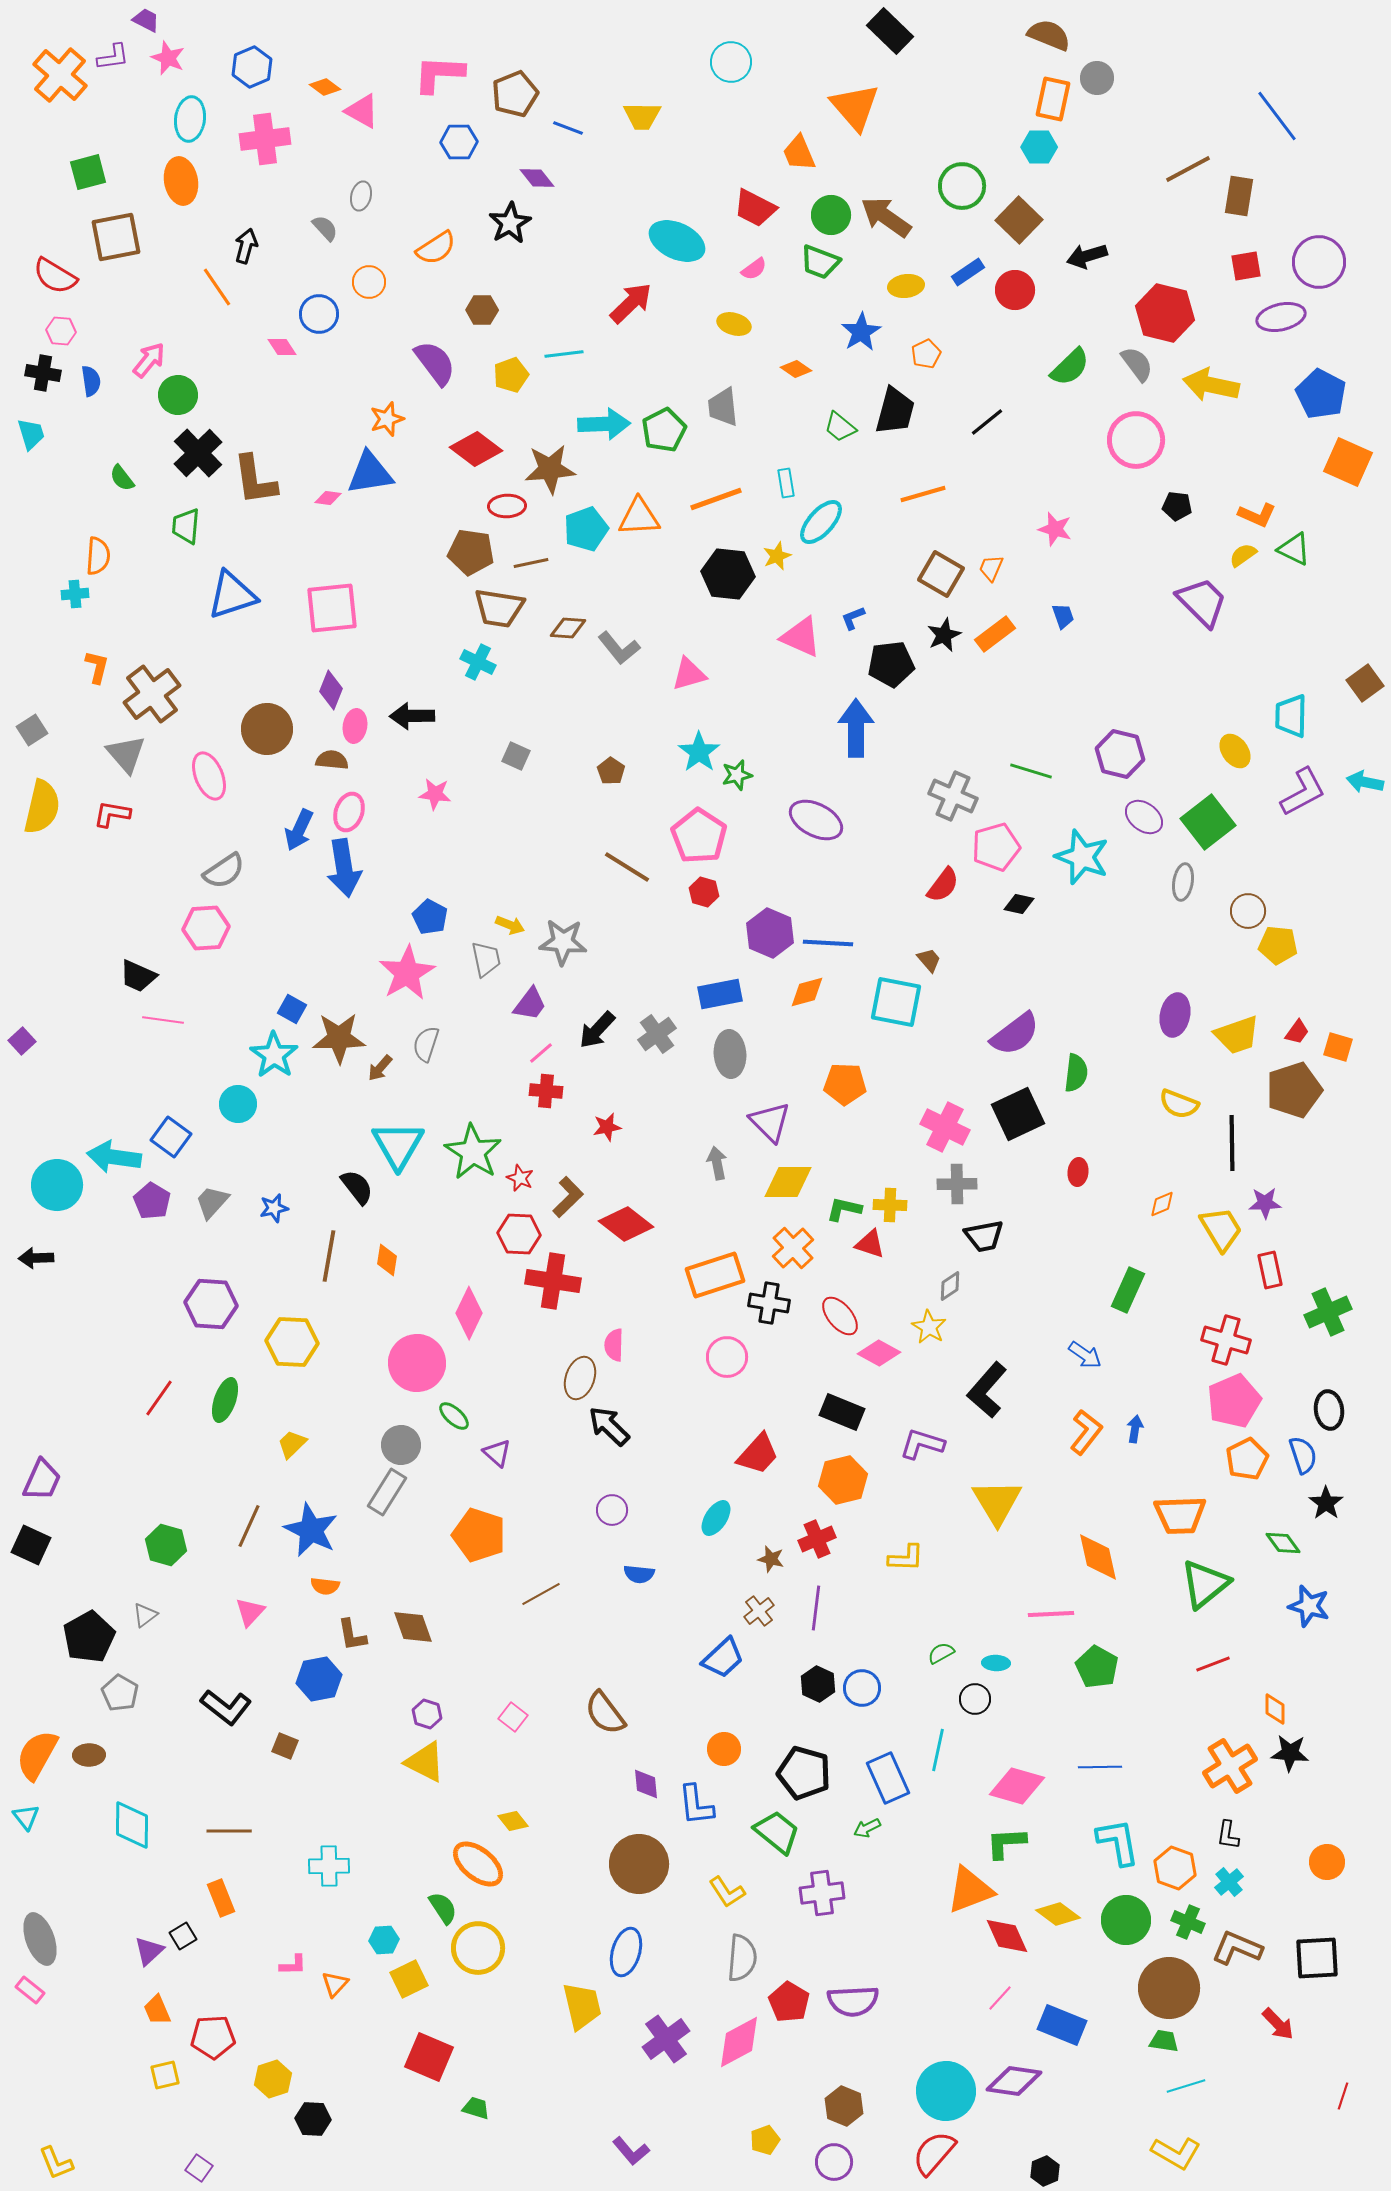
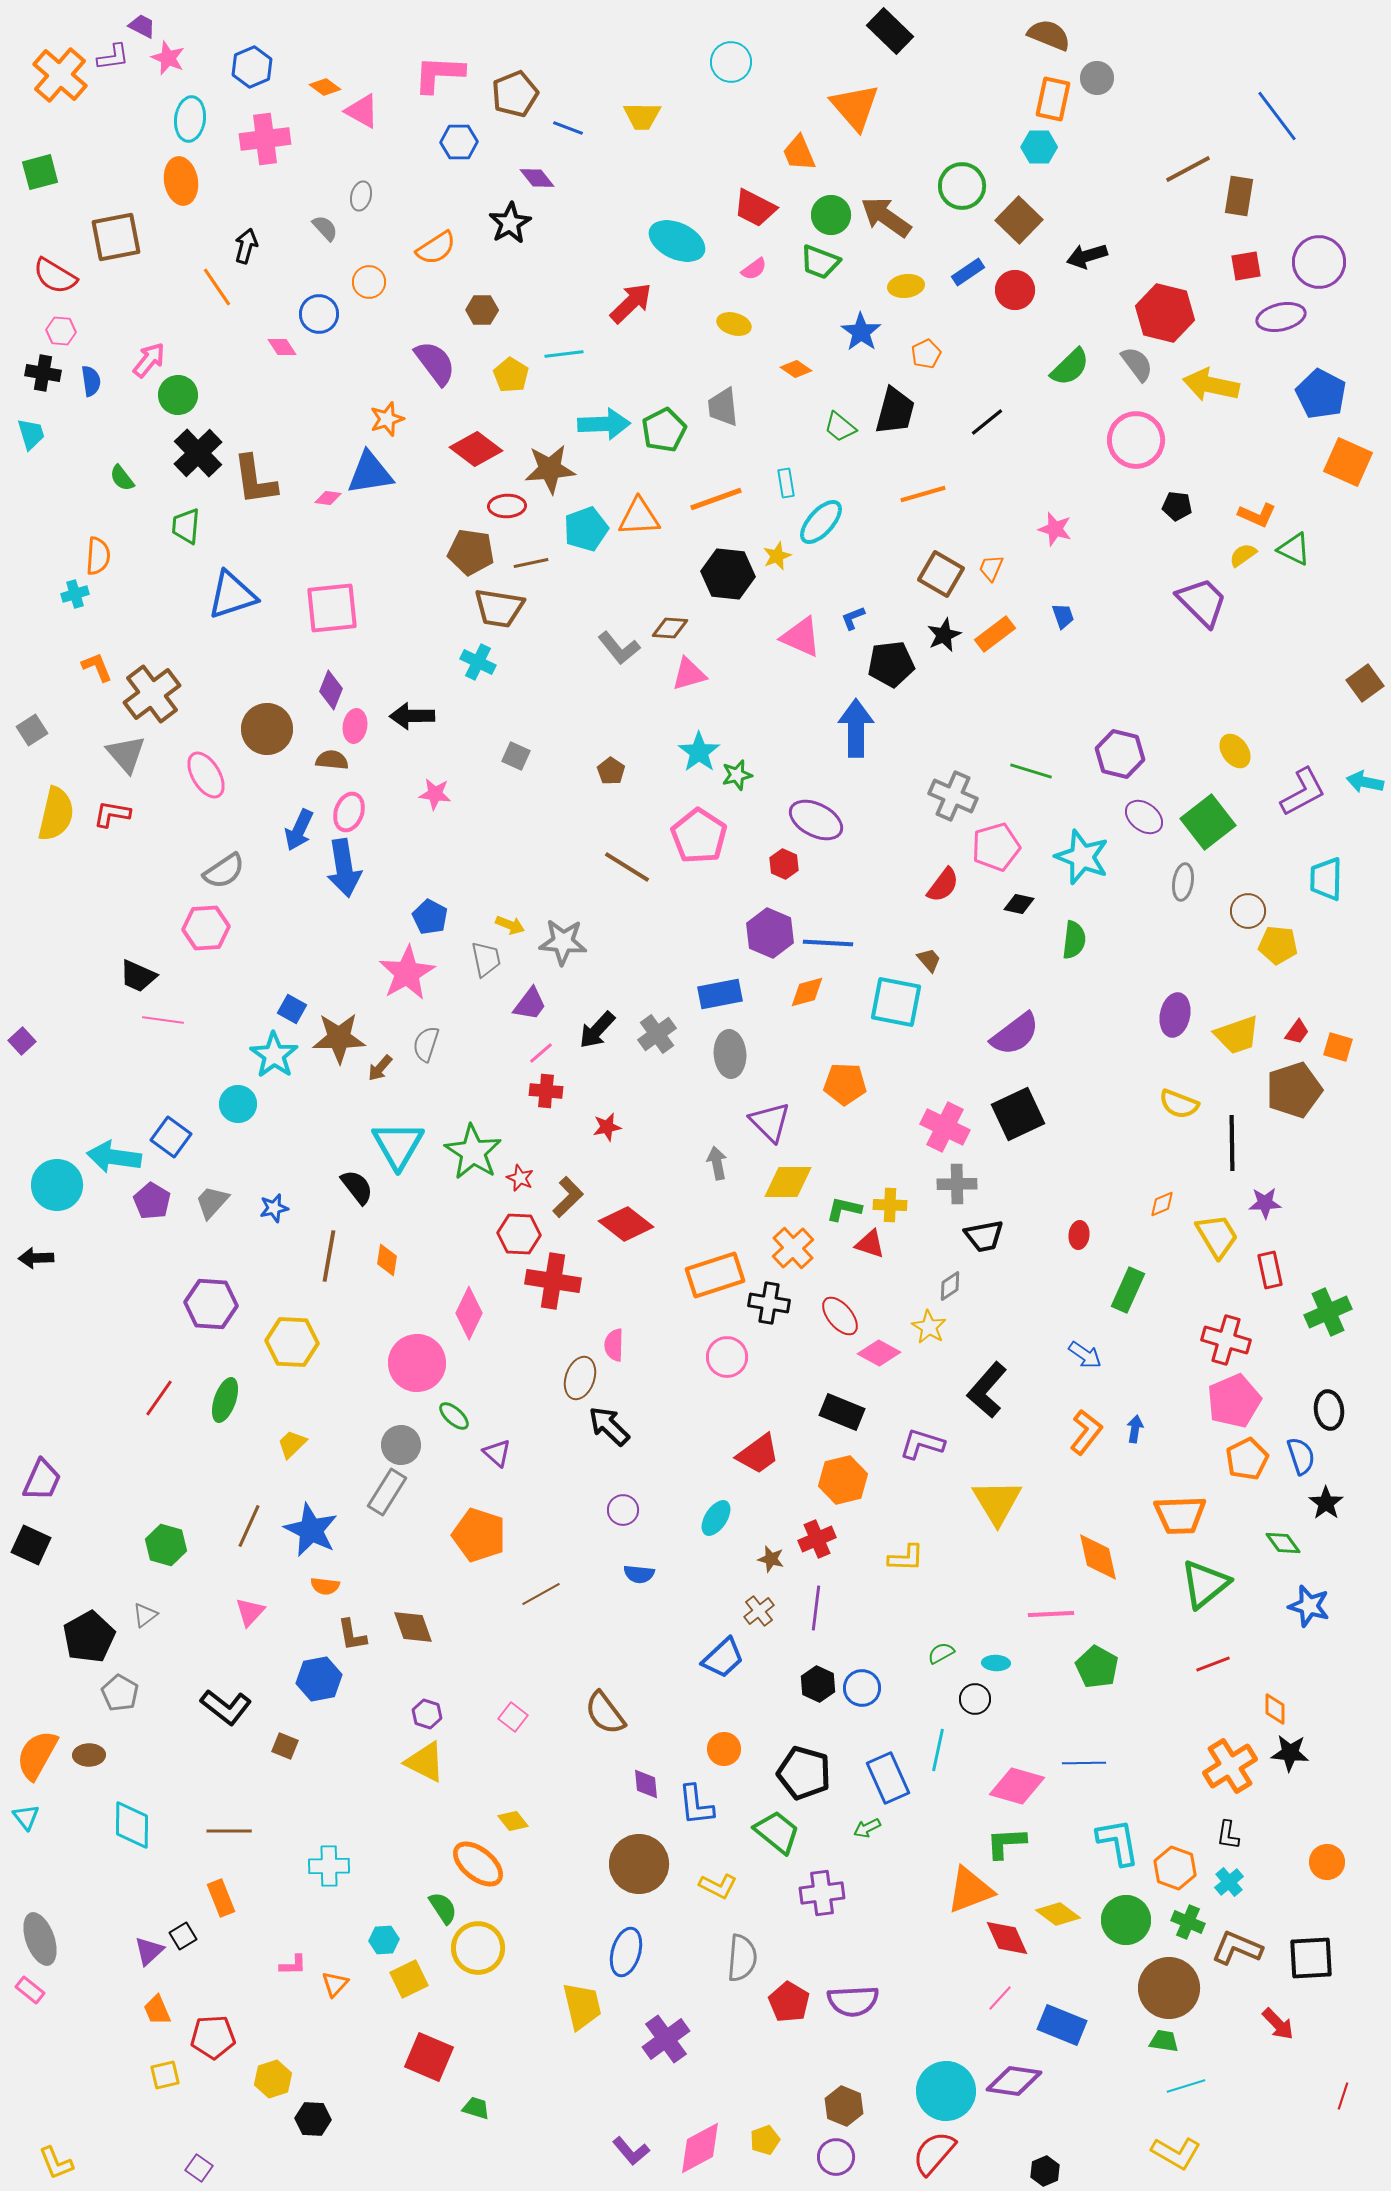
purple trapezoid at (146, 20): moved 4 px left, 6 px down
green square at (88, 172): moved 48 px left
blue star at (861, 332): rotated 6 degrees counterclockwise
yellow pentagon at (511, 375): rotated 20 degrees counterclockwise
cyan cross at (75, 594): rotated 12 degrees counterclockwise
brown diamond at (568, 628): moved 102 px right
orange L-shape at (97, 667): rotated 36 degrees counterclockwise
cyan trapezoid at (1291, 716): moved 35 px right, 163 px down
pink ellipse at (209, 776): moved 3 px left, 1 px up; rotated 9 degrees counterclockwise
yellow semicircle at (42, 807): moved 14 px right, 7 px down
red hexagon at (704, 892): moved 80 px right, 28 px up; rotated 8 degrees clockwise
green semicircle at (1076, 1073): moved 2 px left, 133 px up
red ellipse at (1078, 1172): moved 1 px right, 63 px down
yellow trapezoid at (1221, 1229): moved 4 px left, 7 px down
red trapezoid at (758, 1454): rotated 12 degrees clockwise
blue semicircle at (1303, 1455): moved 2 px left, 1 px down
purple circle at (612, 1510): moved 11 px right
blue line at (1100, 1767): moved 16 px left, 4 px up
yellow L-shape at (727, 1892): moved 9 px left, 6 px up; rotated 30 degrees counterclockwise
red diamond at (1007, 1936): moved 2 px down
black square at (1317, 1958): moved 6 px left
pink diamond at (739, 2042): moved 39 px left, 106 px down
purple circle at (834, 2162): moved 2 px right, 5 px up
